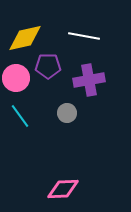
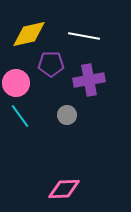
yellow diamond: moved 4 px right, 4 px up
purple pentagon: moved 3 px right, 2 px up
pink circle: moved 5 px down
gray circle: moved 2 px down
pink diamond: moved 1 px right
